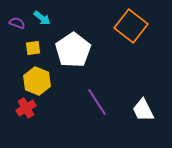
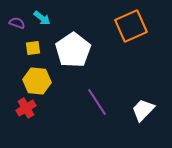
orange square: rotated 28 degrees clockwise
yellow hexagon: rotated 16 degrees counterclockwise
white trapezoid: rotated 70 degrees clockwise
